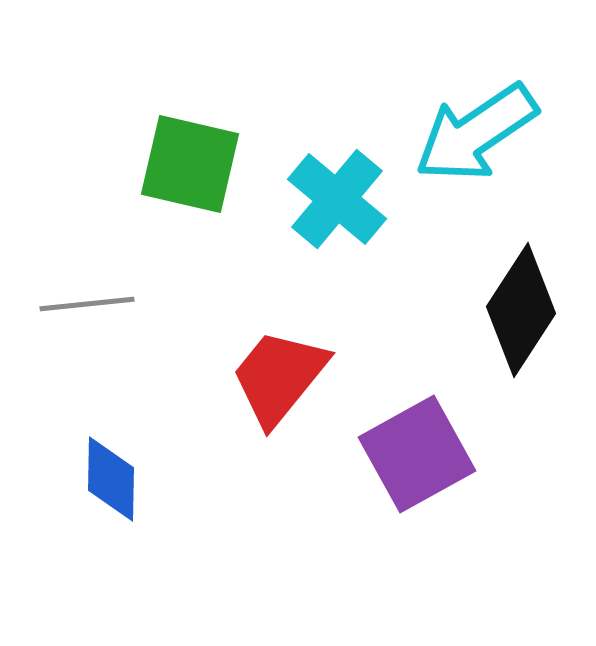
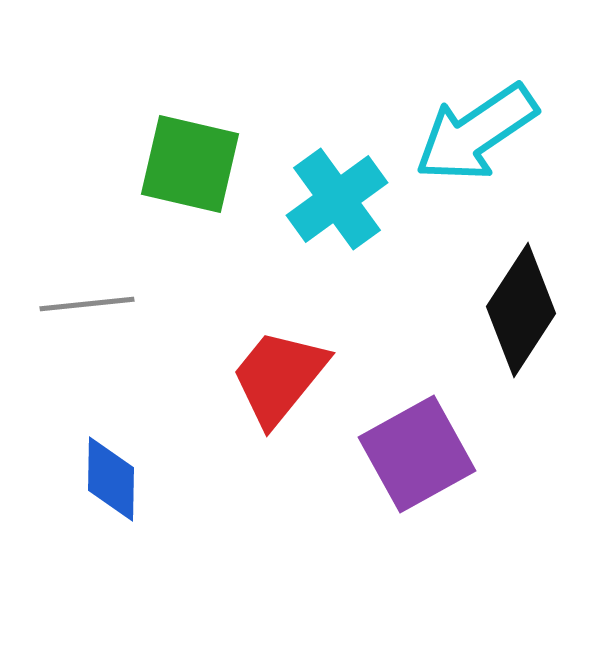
cyan cross: rotated 14 degrees clockwise
